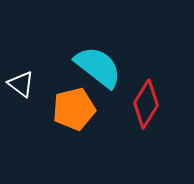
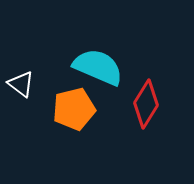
cyan semicircle: rotated 15 degrees counterclockwise
